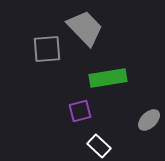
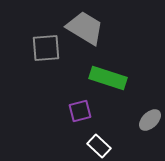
gray trapezoid: rotated 15 degrees counterclockwise
gray square: moved 1 px left, 1 px up
green rectangle: rotated 27 degrees clockwise
gray ellipse: moved 1 px right
